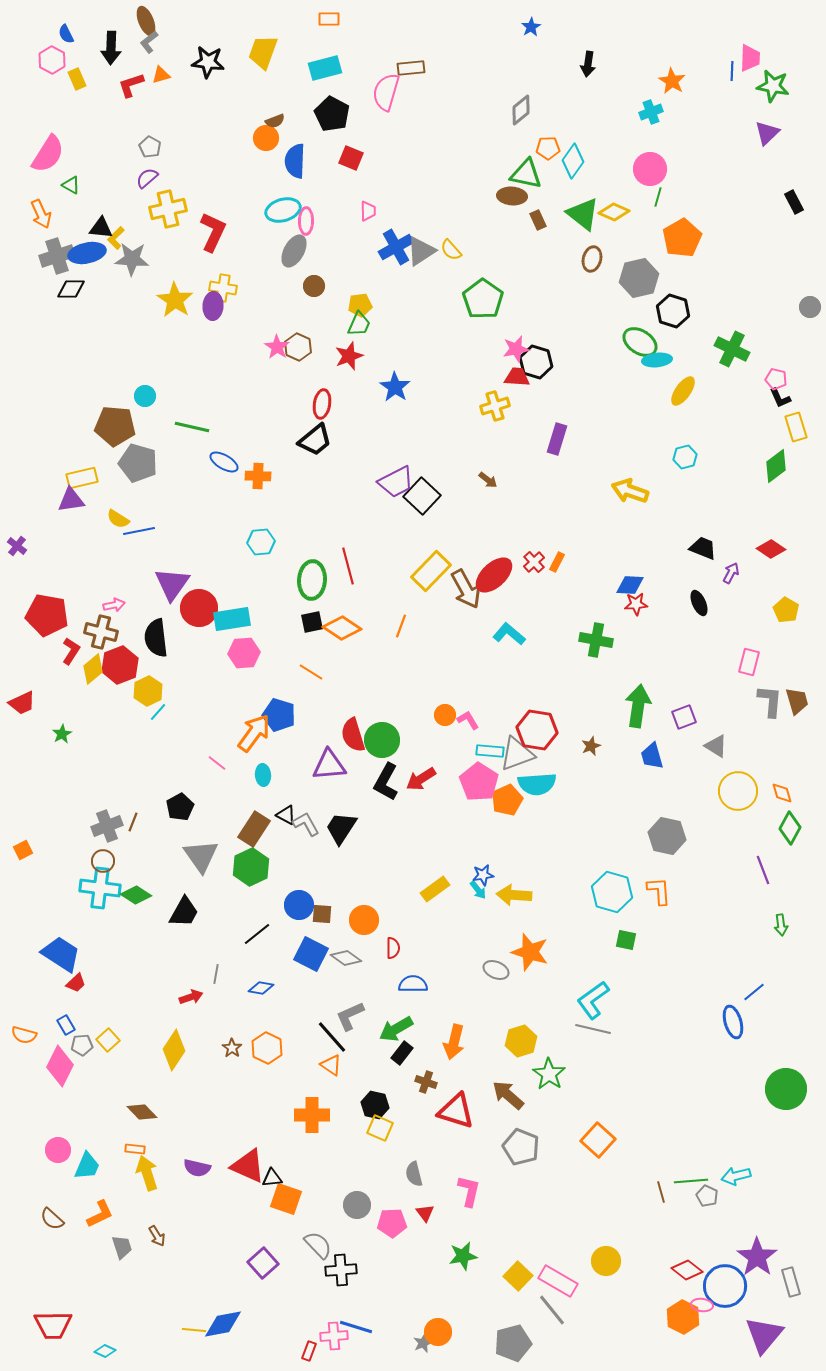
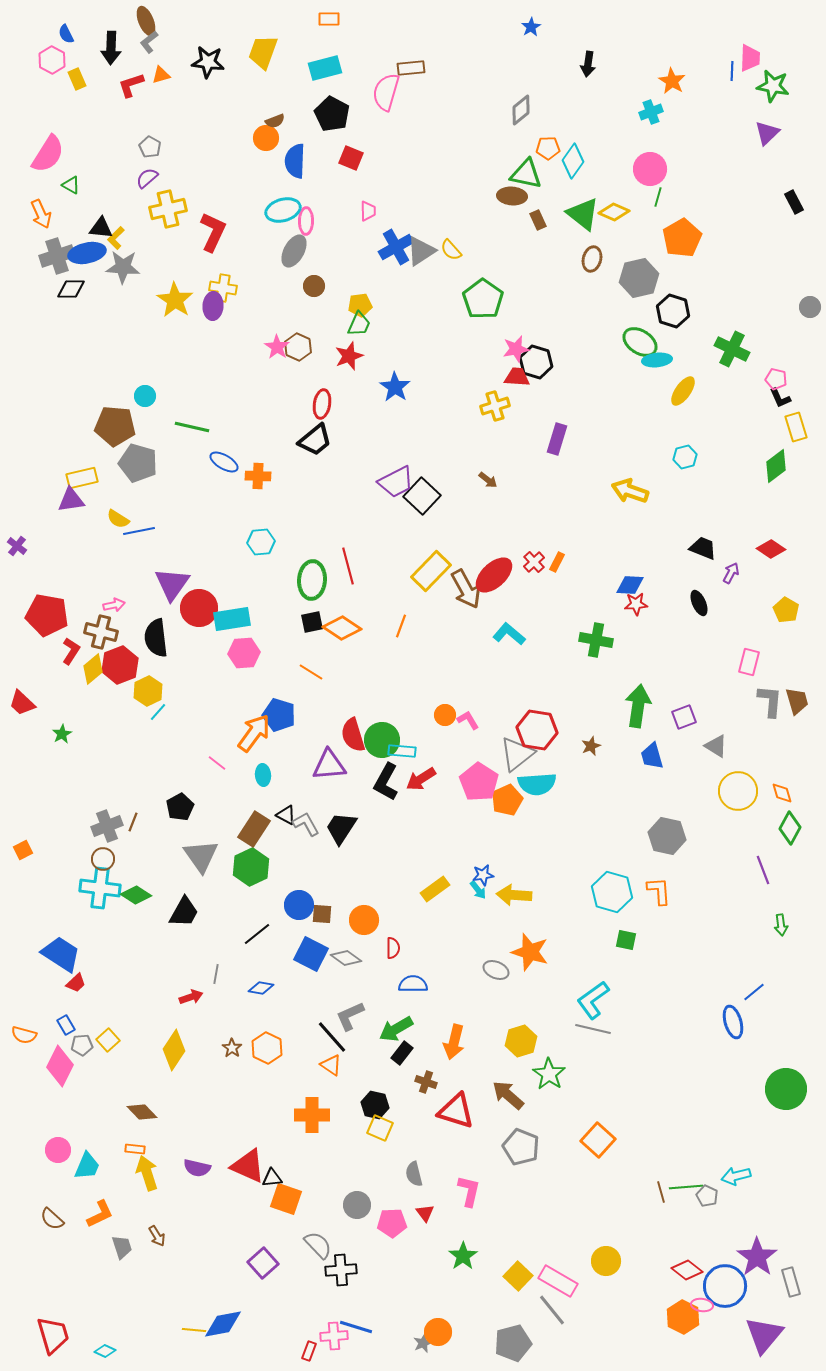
gray star at (132, 259): moved 9 px left, 8 px down
red trapezoid at (22, 703): rotated 68 degrees clockwise
cyan rectangle at (490, 751): moved 88 px left
gray triangle at (517, 754): rotated 18 degrees counterclockwise
brown circle at (103, 861): moved 2 px up
green line at (691, 1181): moved 5 px left, 6 px down
green star at (463, 1256): rotated 24 degrees counterclockwise
red trapezoid at (53, 1325): moved 10 px down; rotated 105 degrees counterclockwise
